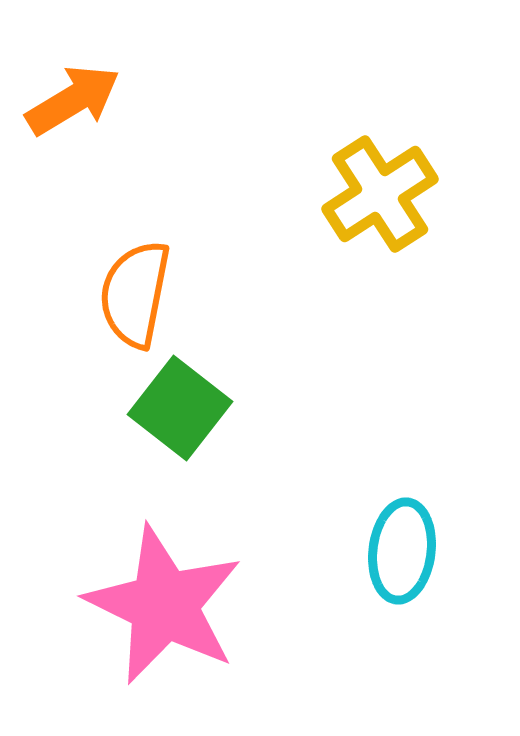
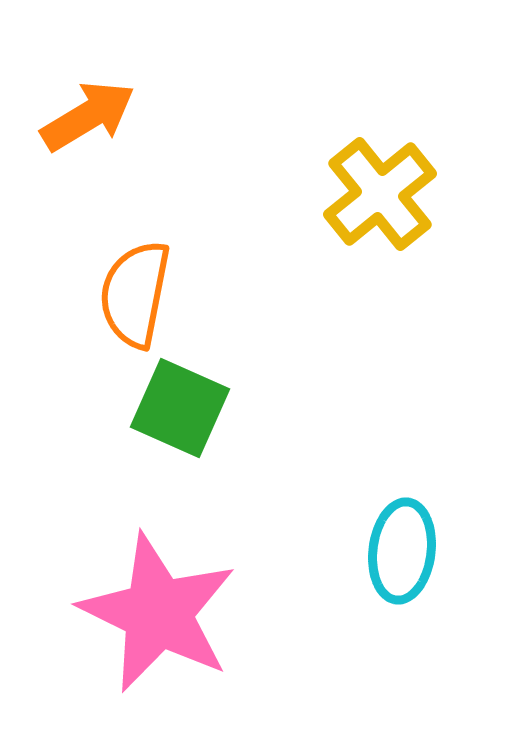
orange arrow: moved 15 px right, 16 px down
yellow cross: rotated 6 degrees counterclockwise
green square: rotated 14 degrees counterclockwise
pink star: moved 6 px left, 8 px down
